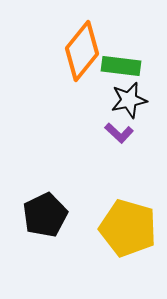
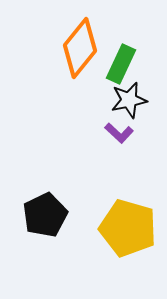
orange diamond: moved 2 px left, 3 px up
green rectangle: moved 2 px up; rotated 72 degrees counterclockwise
